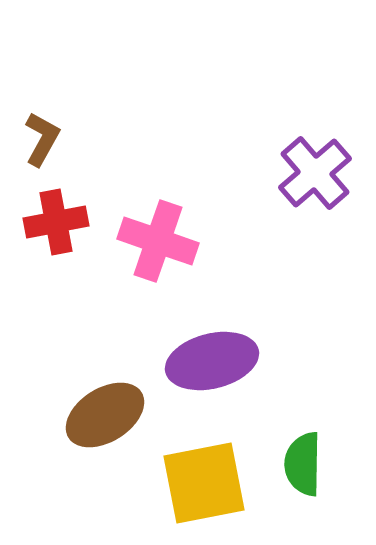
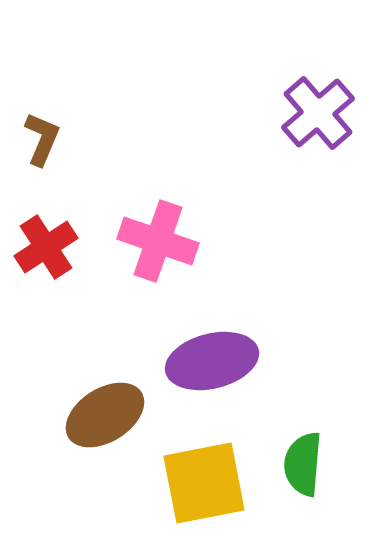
brown L-shape: rotated 6 degrees counterclockwise
purple cross: moved 3 px right, 60 px up
red cross: moved 10 px left, 25 px down; rotated 22 degrees counterclockwise
green semicircle: rotated 4 degrees clockwise
